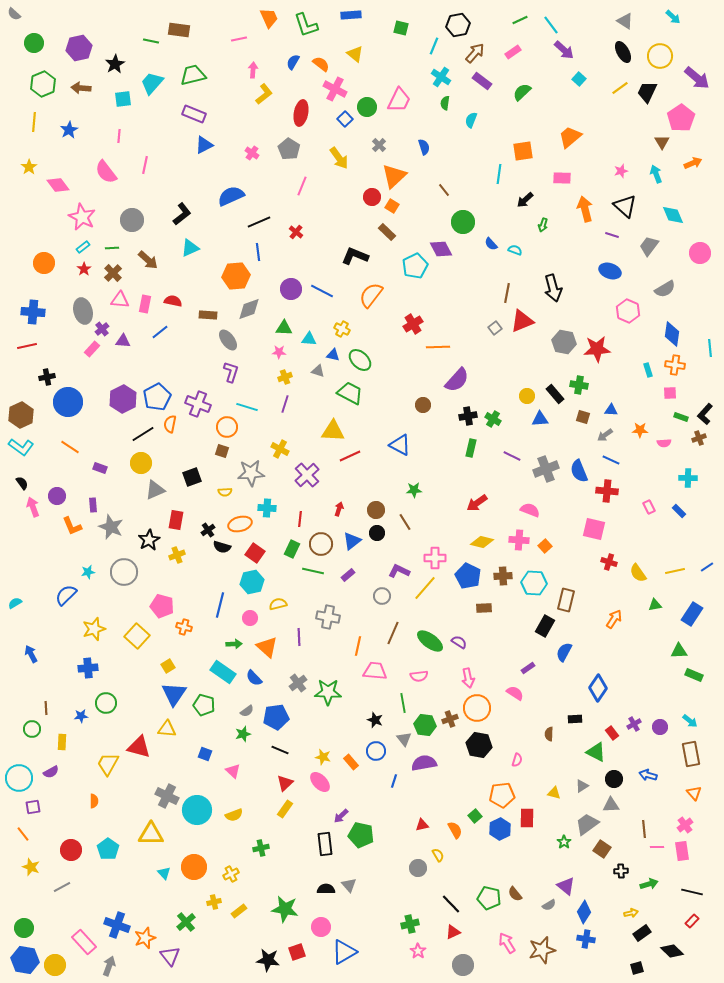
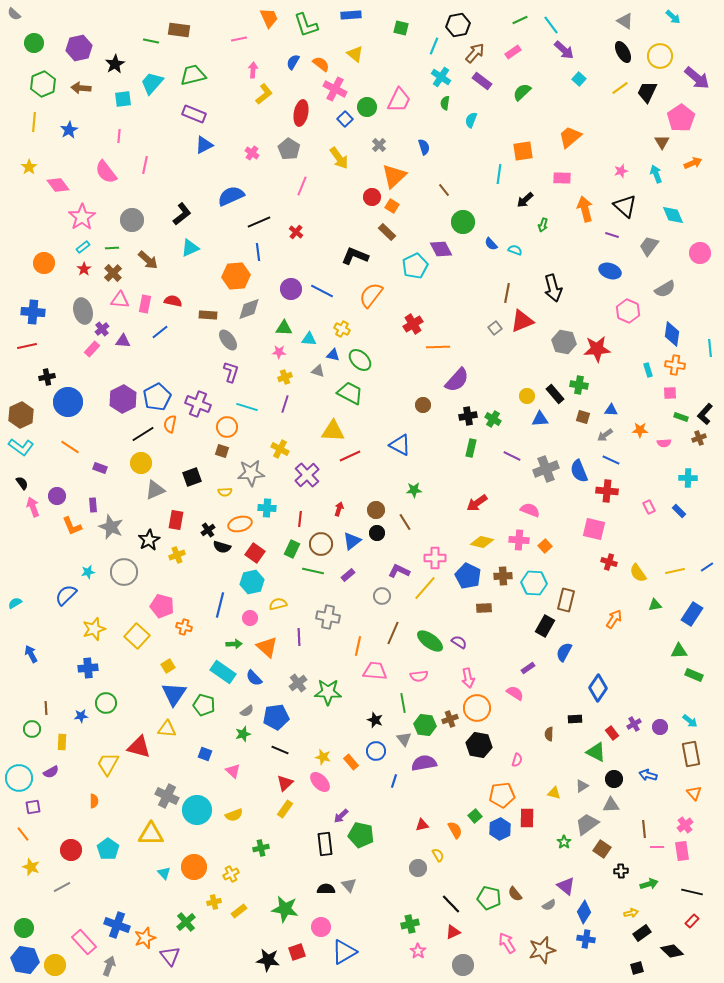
pink star at (82, 217): rotated 12 degrees clockwise
